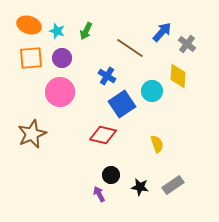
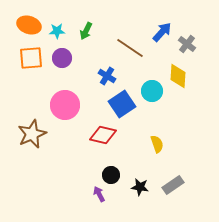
cyan star: rotated 21 degrees counterclockwise
pink circle: moved 5 px right, 13 px down
